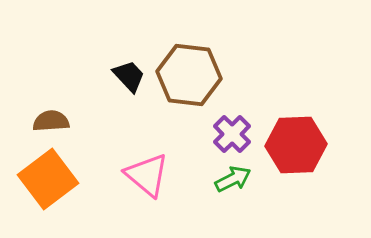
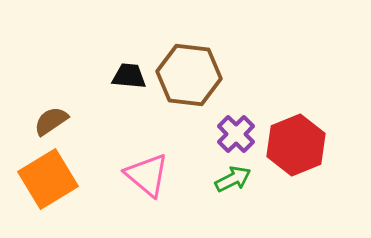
black trapezoid: rotated 42 degrees counterclockwise
brown semicircle: rotated 30 degrees counterclockwise
purple cross: moved 4 px right
red hexagon: rotated 20 degrees counterclockwise
orange square: rotated 6 degrees clockwise
